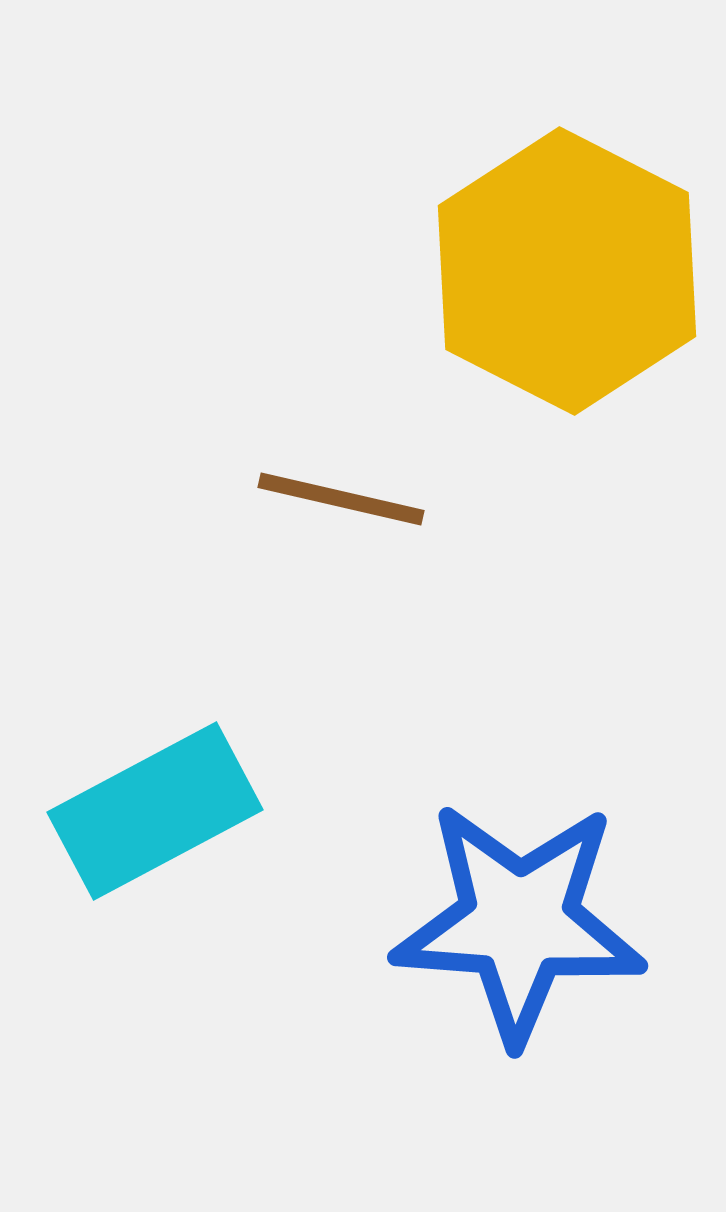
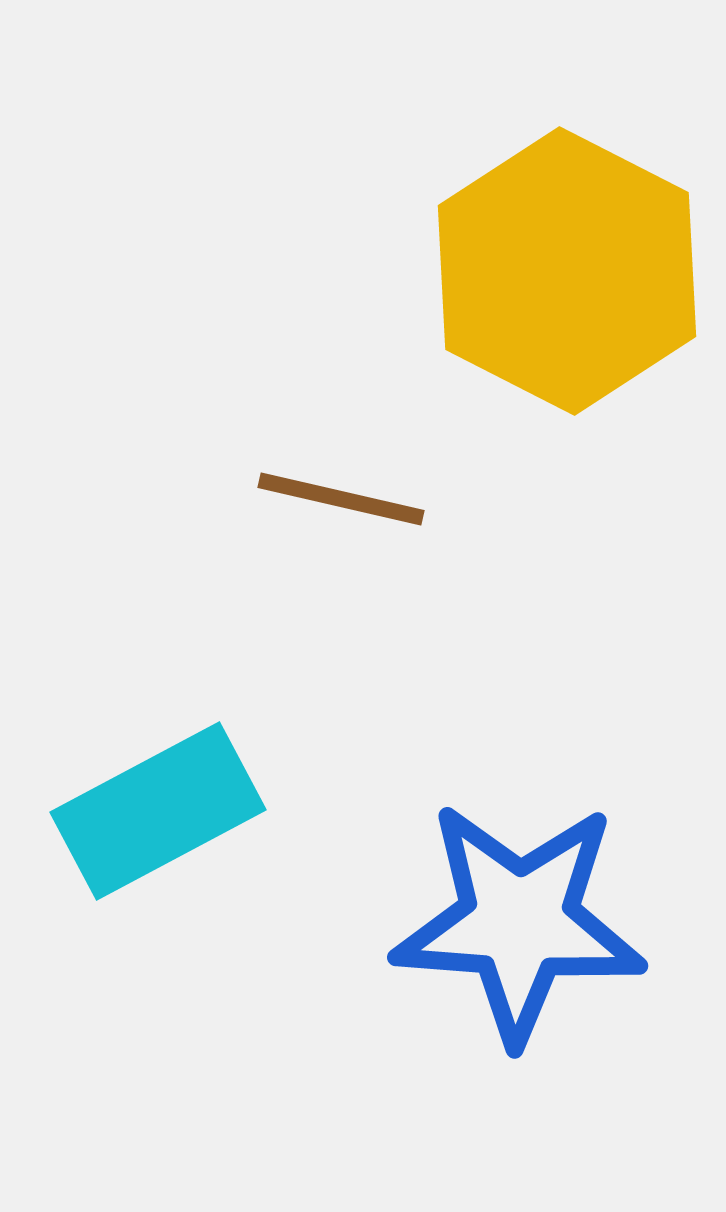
cyan rectangle: moved 3 px right
